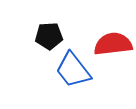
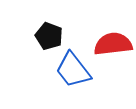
black pentagon: rotated 24 degrees clockwise
